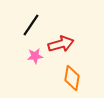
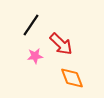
red arrow: rotated 60 degrees clockwise
orange diamond: rotated 30 degrees counterclockwise
